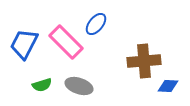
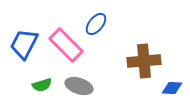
pink rectangle: moved 3 px down
blue diamond: moved 4 px right, 2 px down
